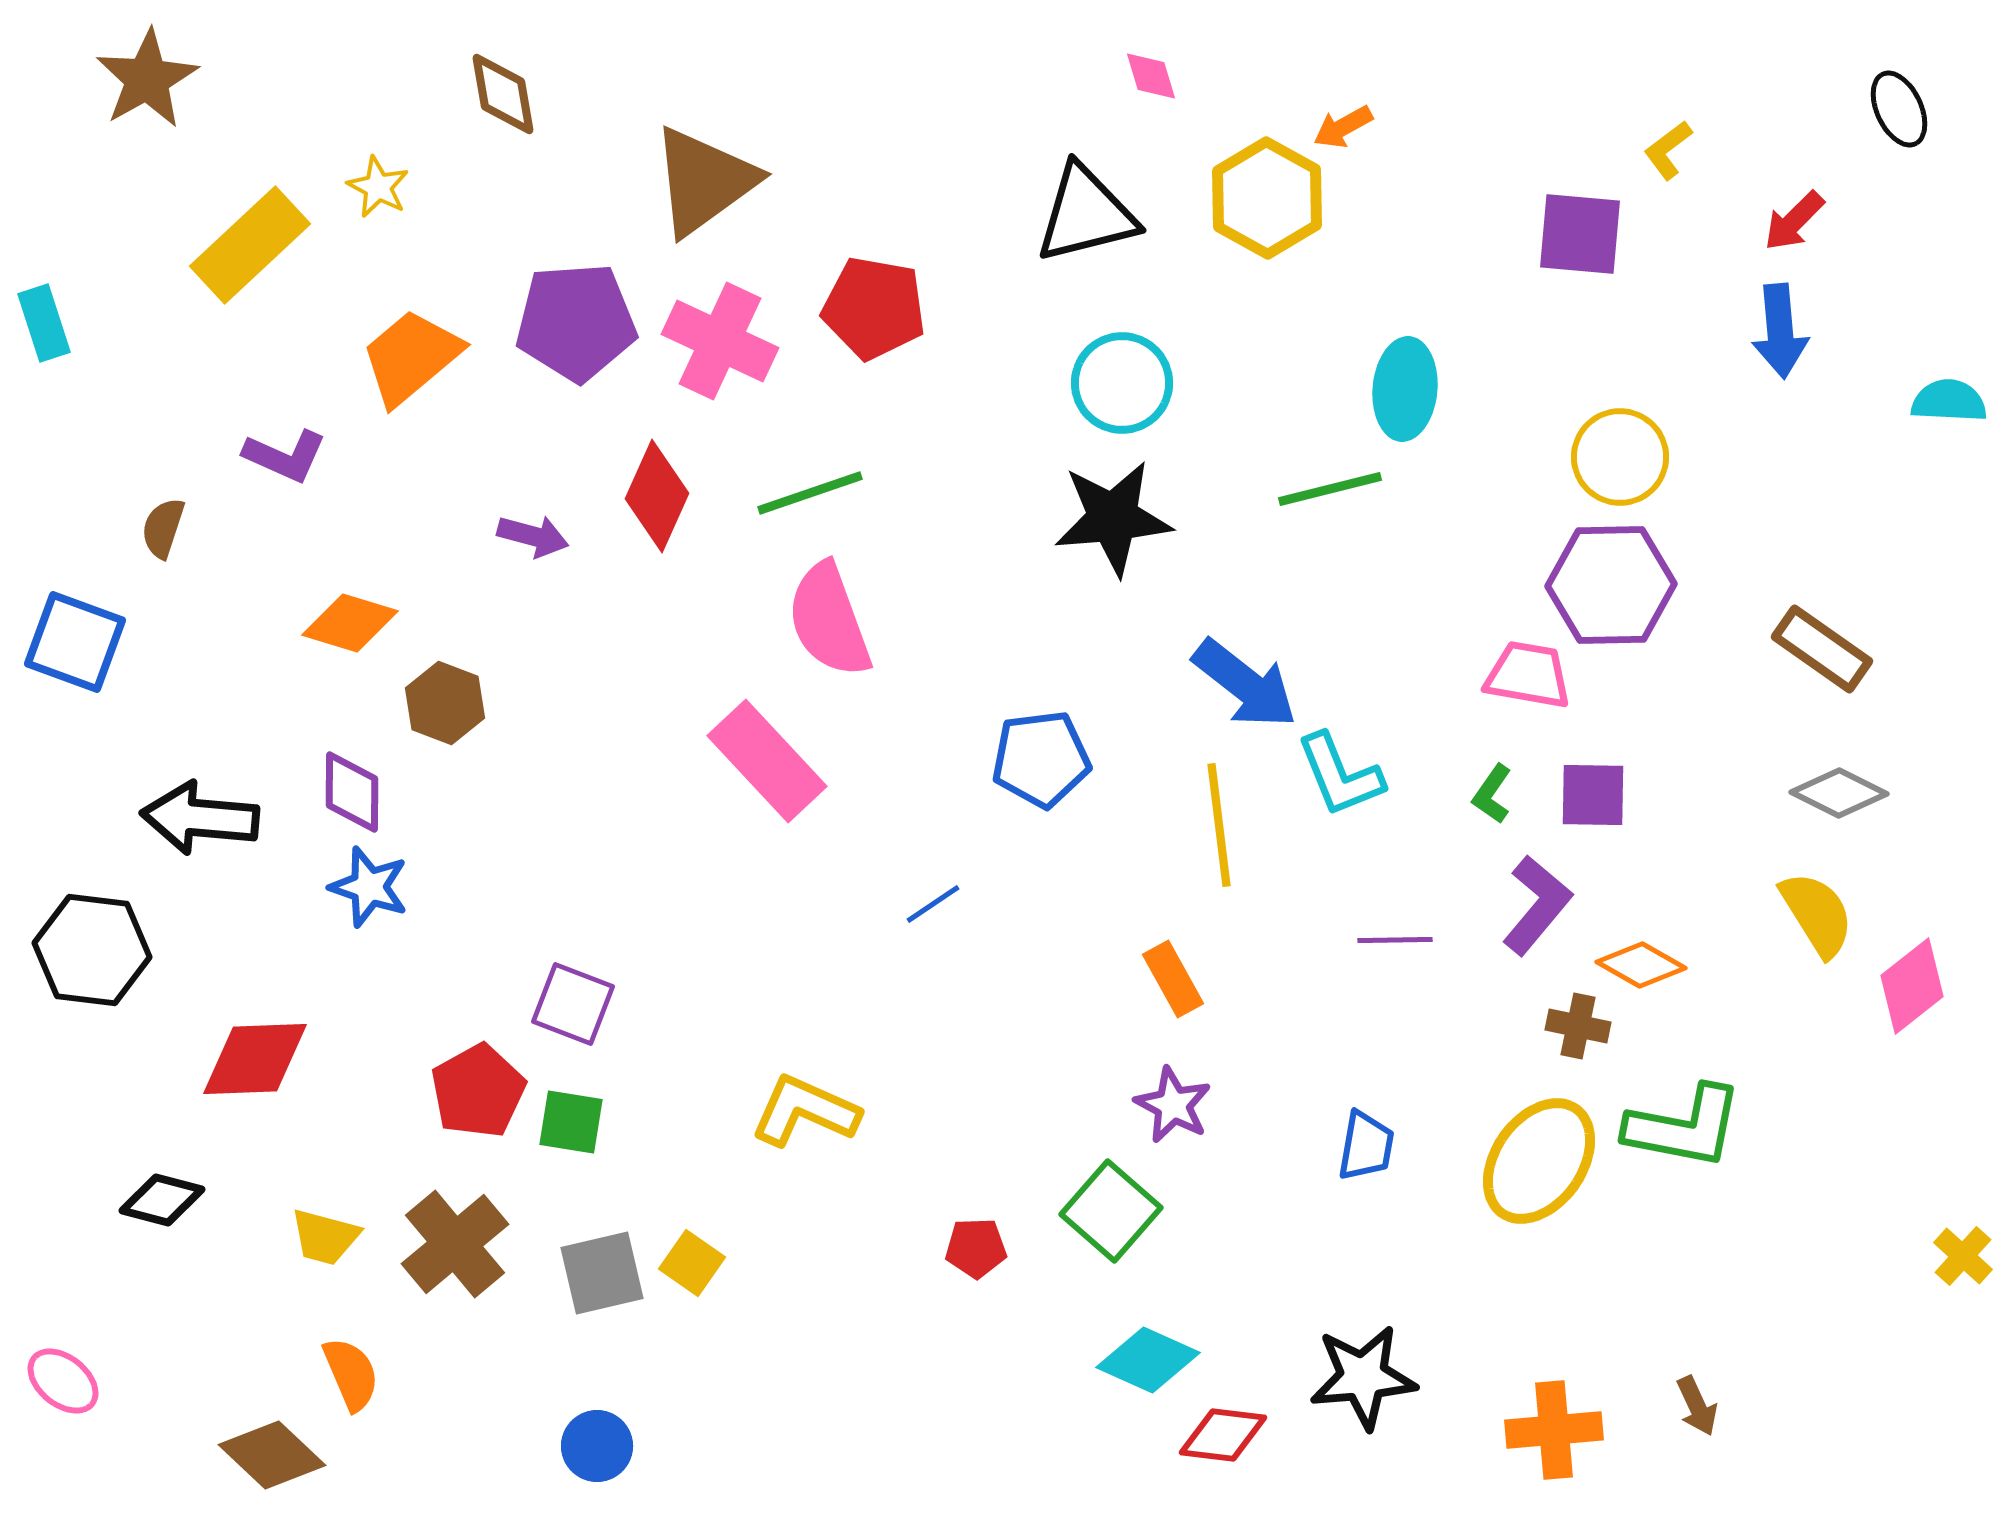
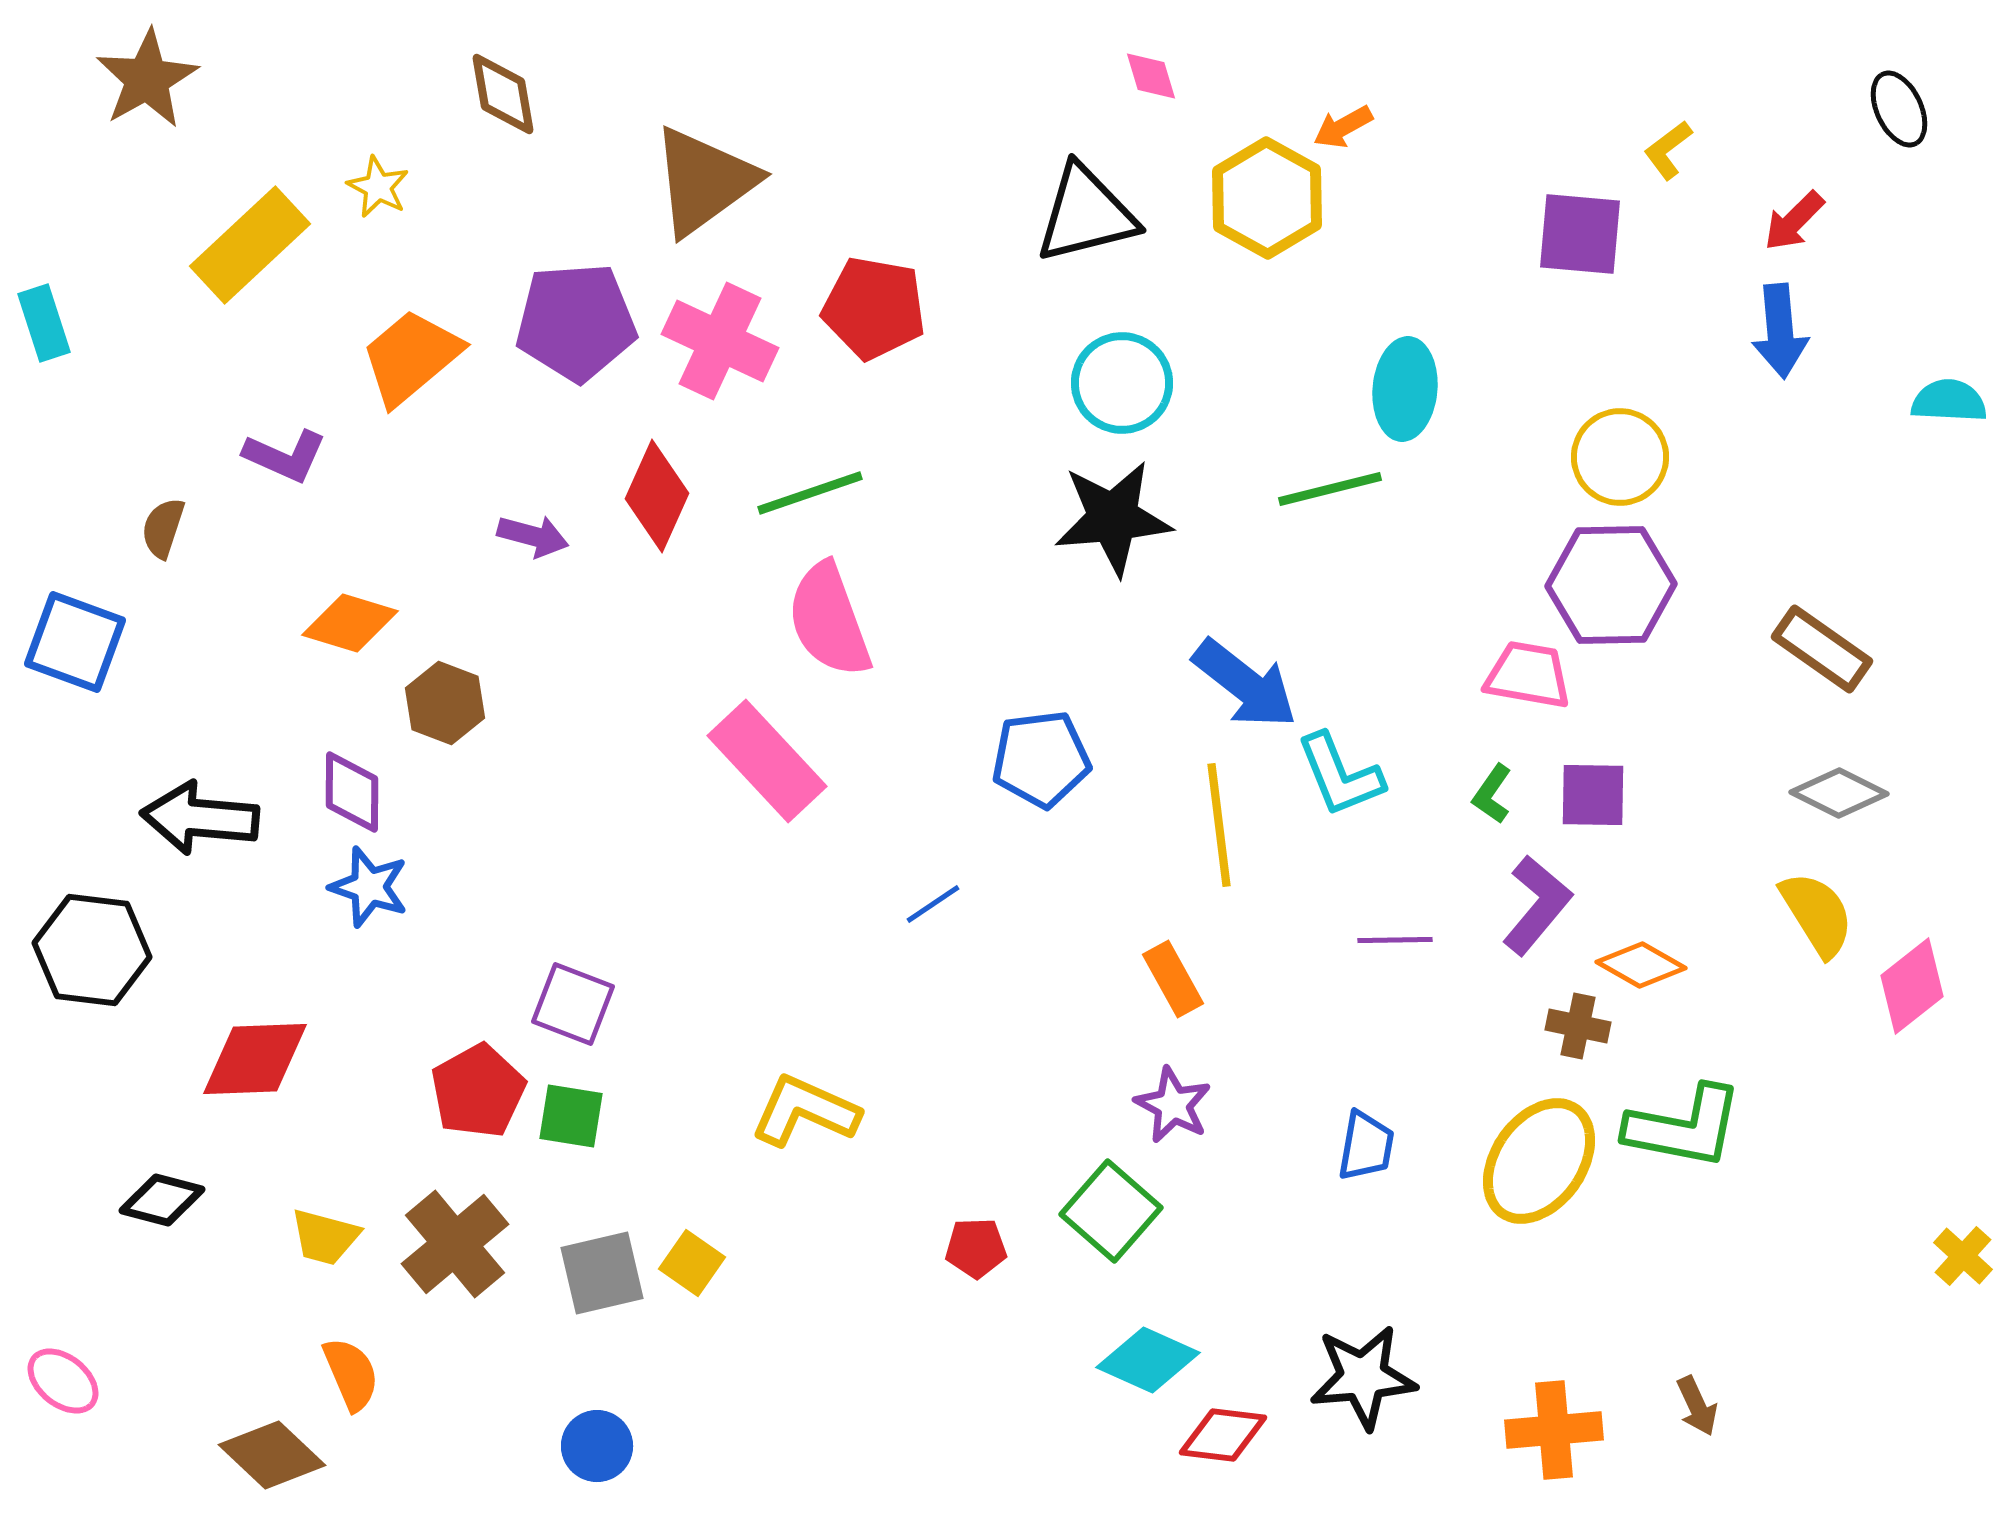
green square at (571, 1122): moved 6 px up
